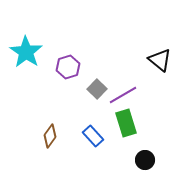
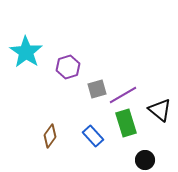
black triangle: moved 50 px down
gray square: rotated 30 degrees clockwise
